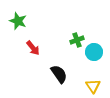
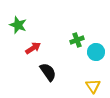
green star: moved 4 px down
red arrow: rotated 84 degrees counterclockwise
cyan circle: moved 2 px right
black semicircle: moved 11 px left, 2 px up
